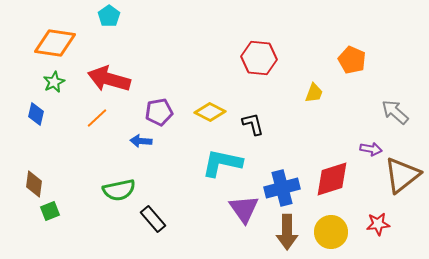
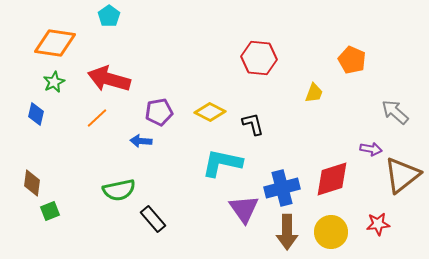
brown diamond: moved 2 px left, 1 px up
